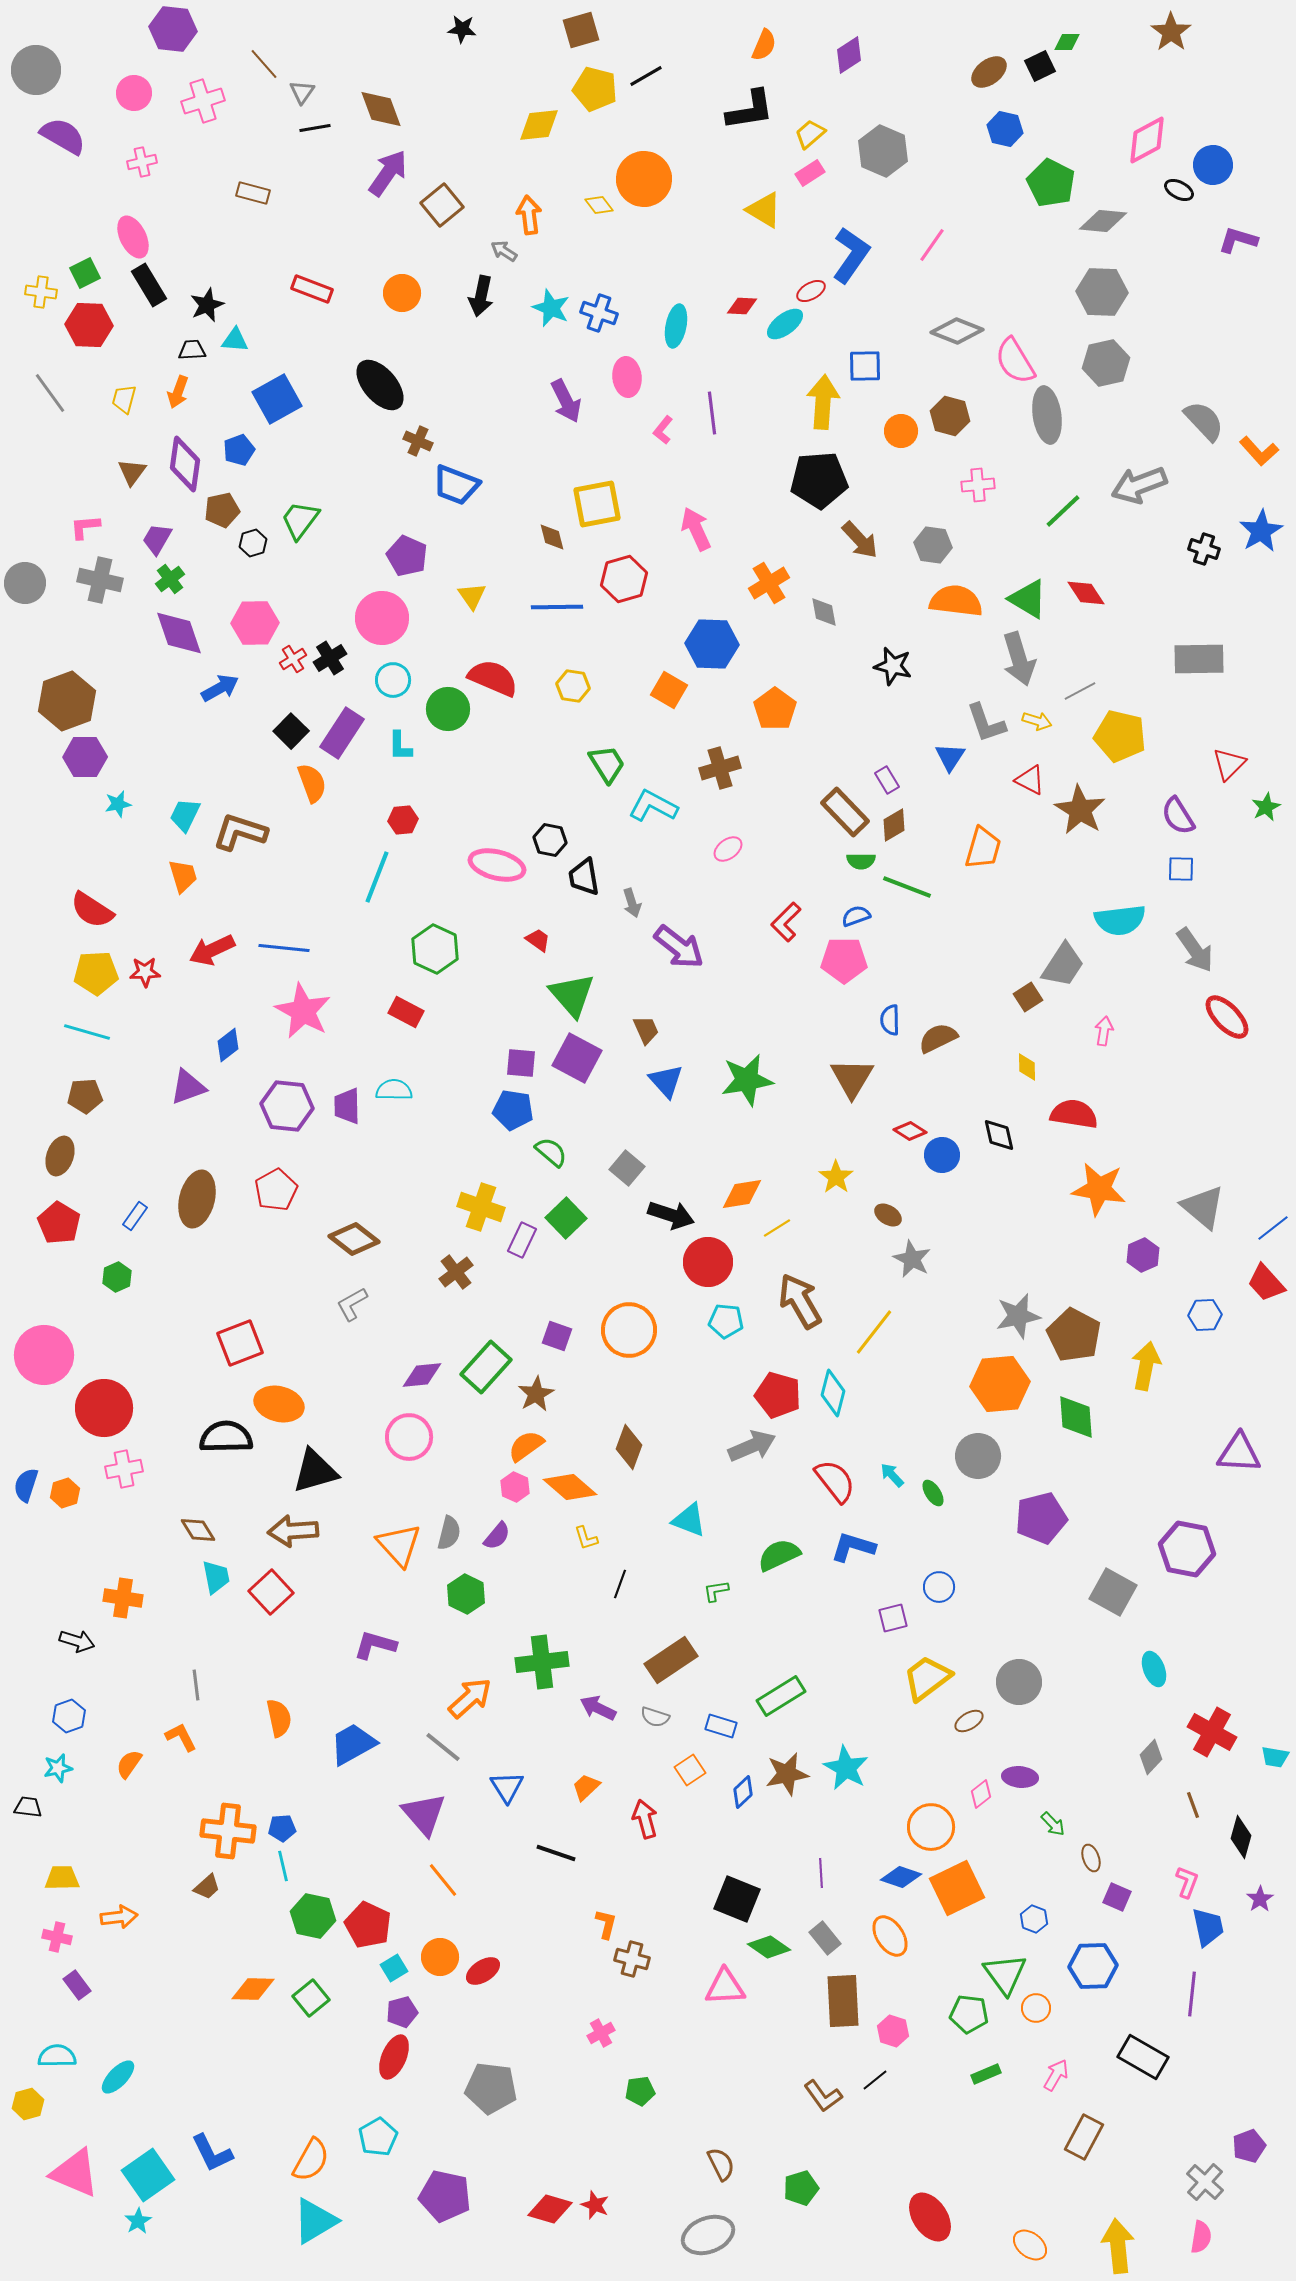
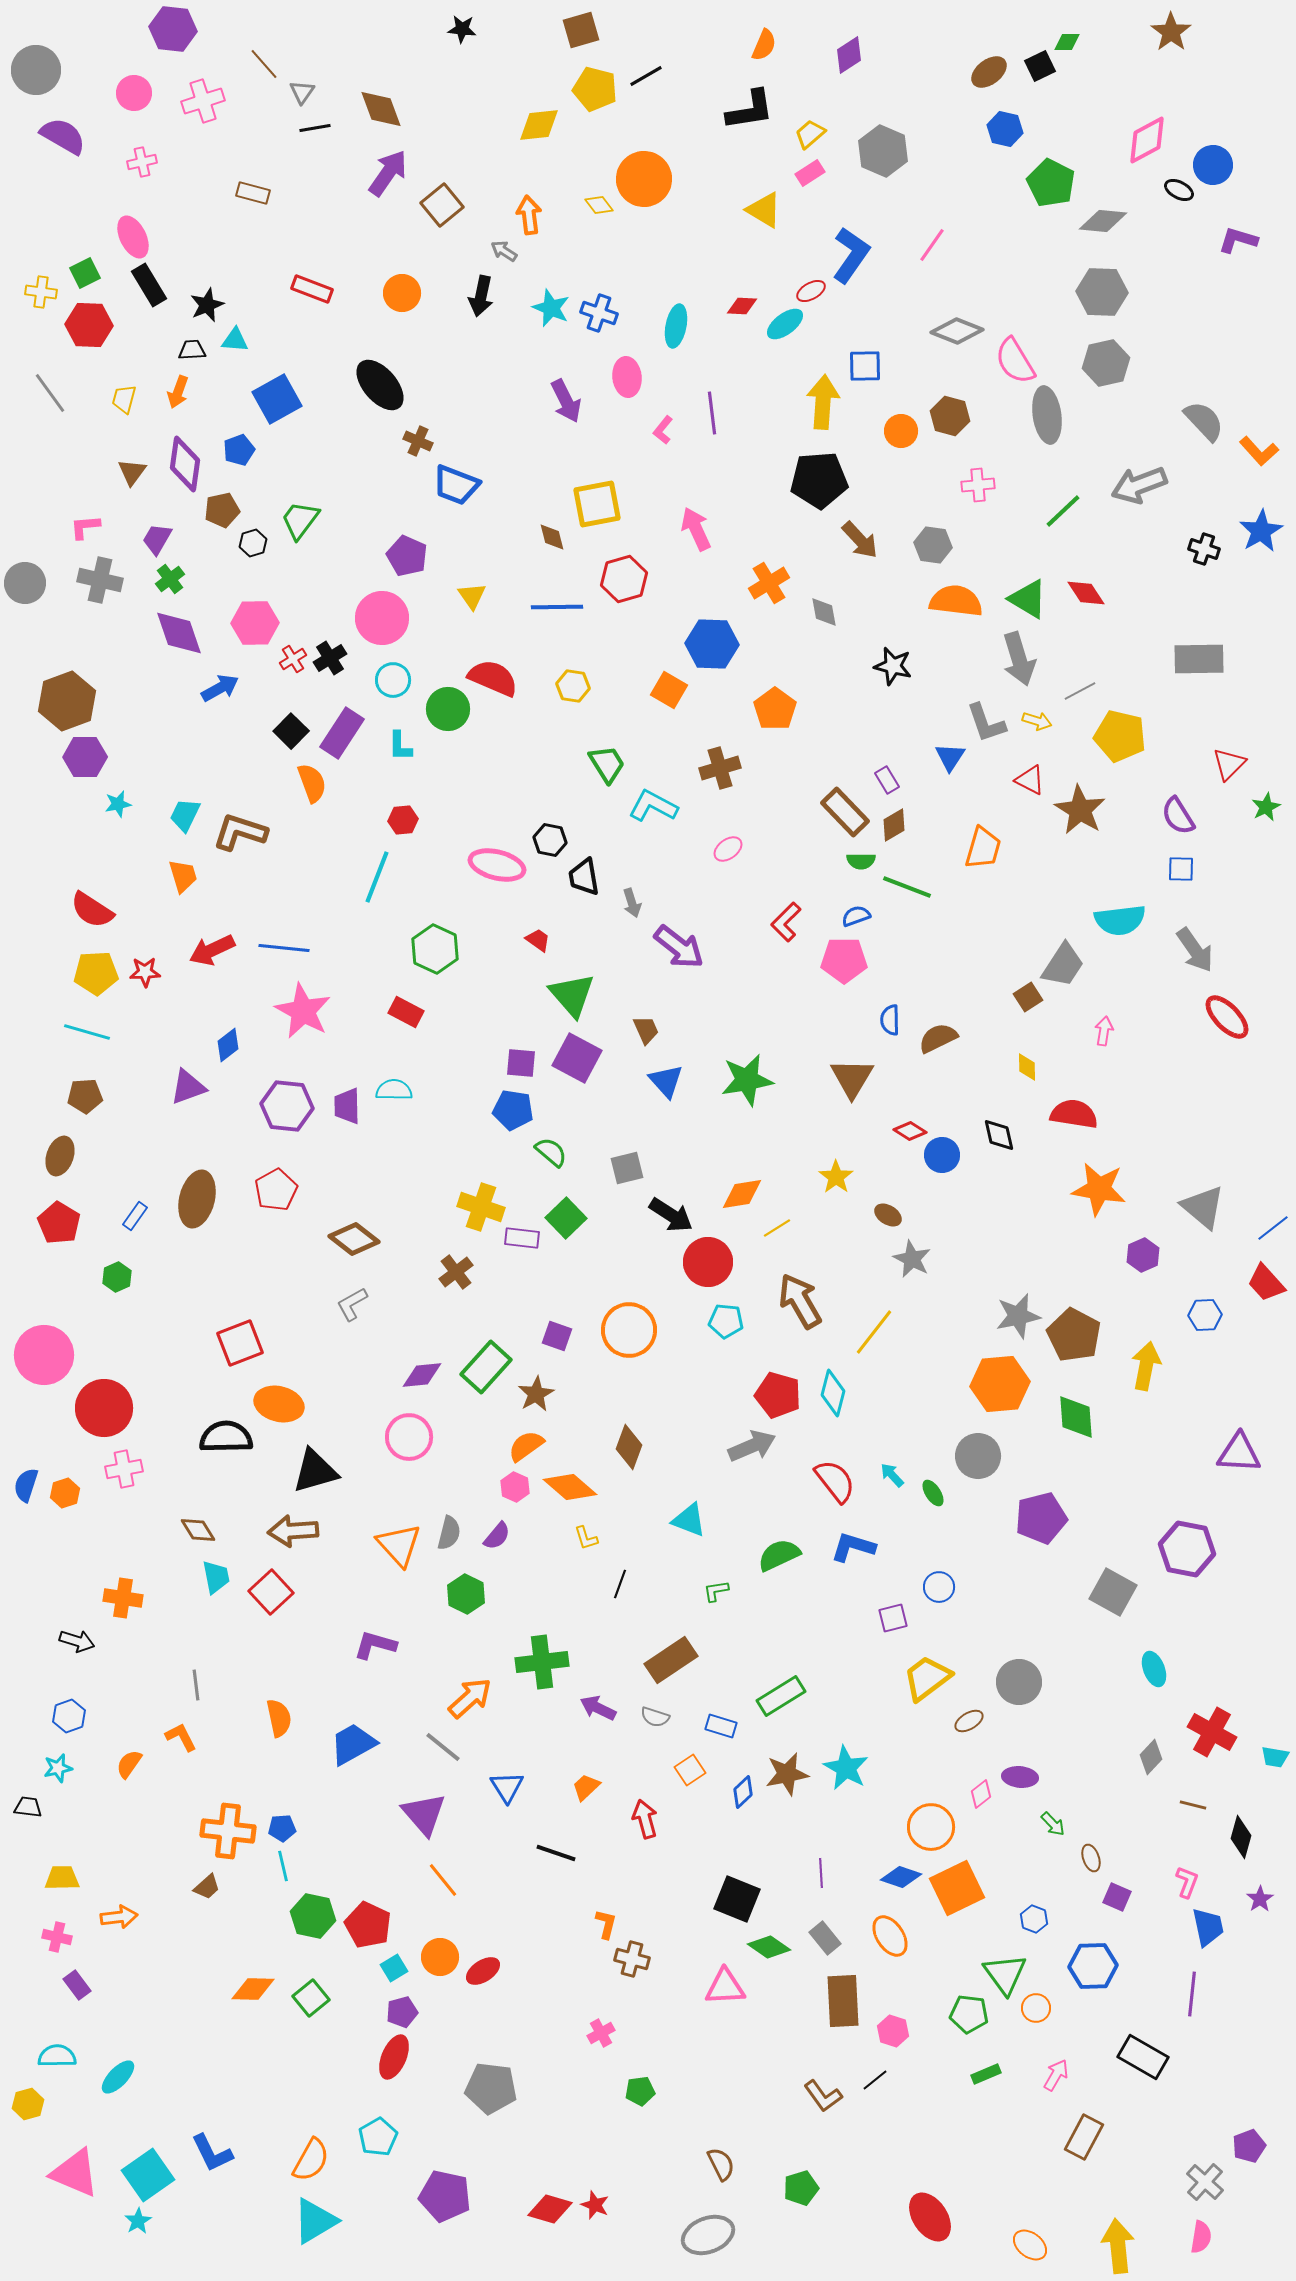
gray square at (627, 1168): rotated 36 degrees clockwise
black arrow at (671, 1215): rotated 15 degrees clockwise
purple rectangle at (522, 1240): moved 2 px up; rotated 72 degrees clockwise
brown line at (1193, 1805): rotated 56 degrees counterclockwise
